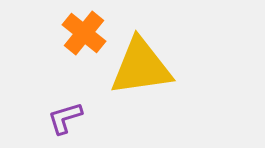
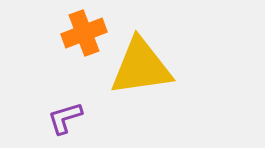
orange cross: rotated 30 degrees clockwise
